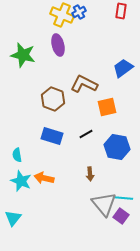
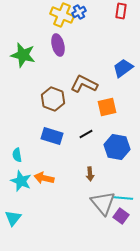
gray triangle: moved 1 px left, 1 px up
